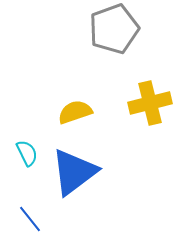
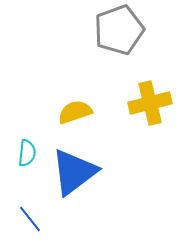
gray pentagon: moved 5 px right, 1 px down
cyan semicircle: rotated 32 degrees clockwise
